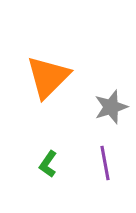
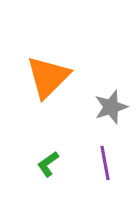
green L-shape: rotated 20 degrees clockwise
